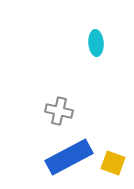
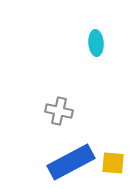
blue rectangle: moved 2 px right, 5 px down
yellow square: rotated 15 degrees counterclockwise
